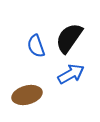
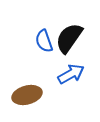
blue semicircle: moved 8 px right, 5 px up
